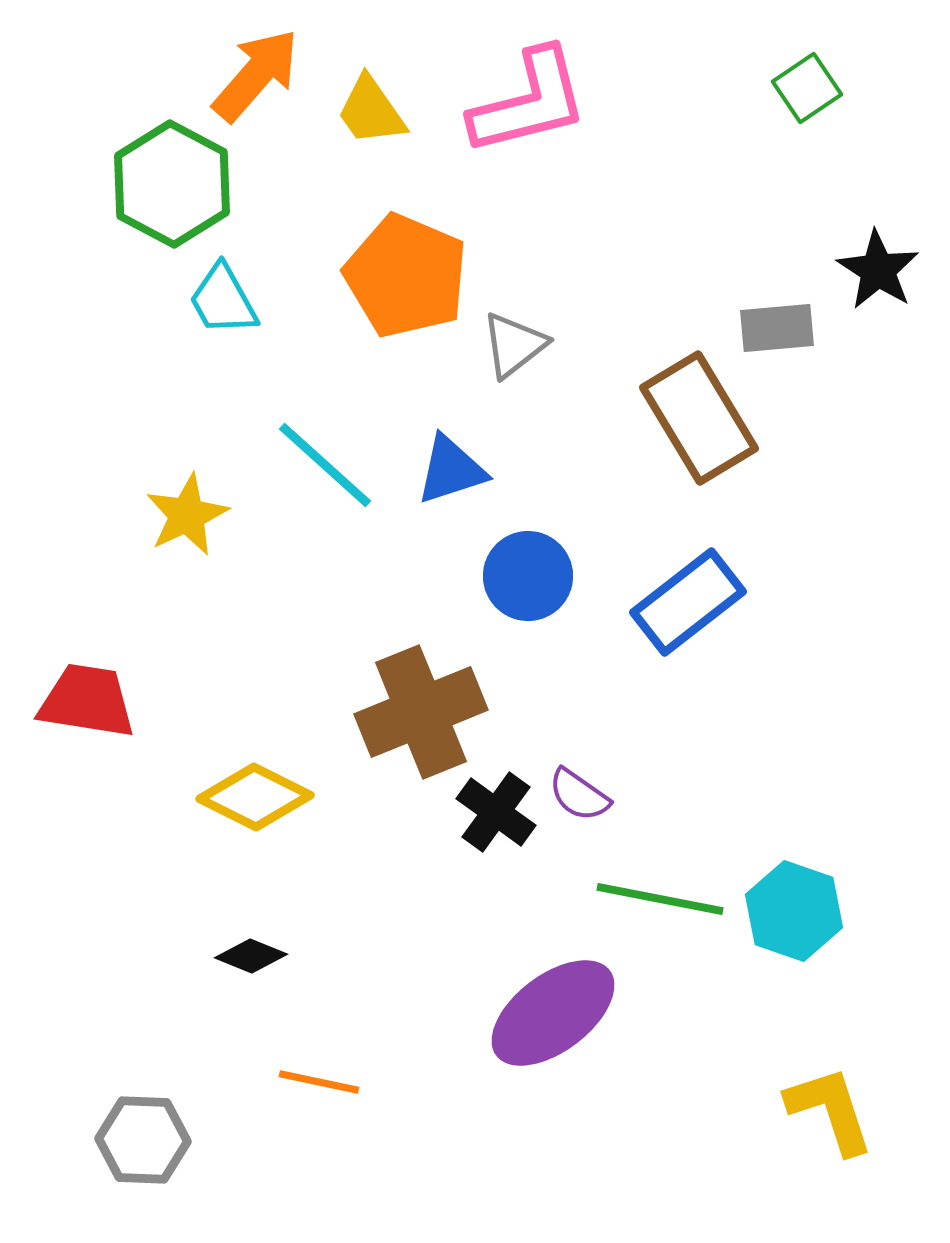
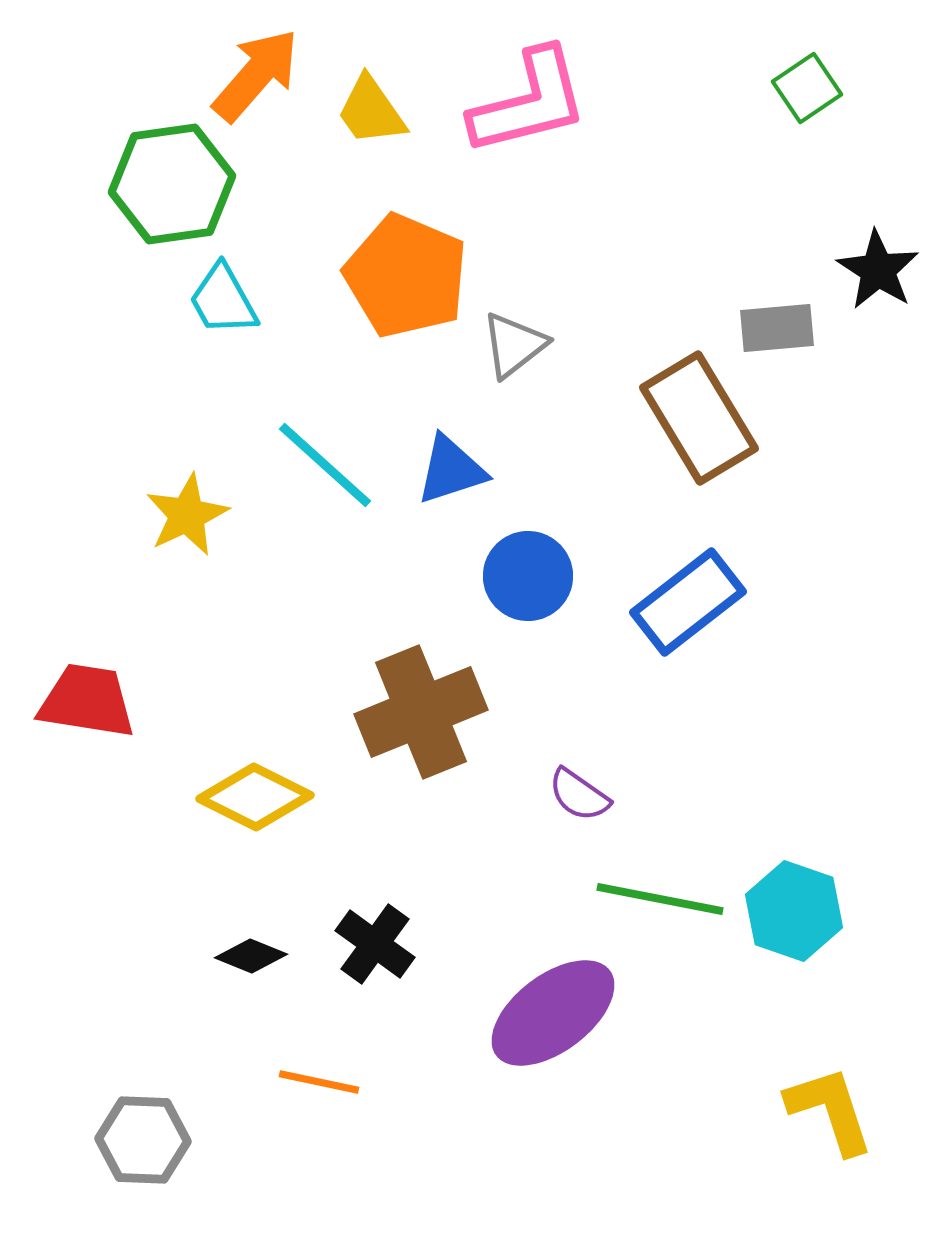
green hexagon: rotated 24 degrees clockwise
black cross: moved 121 px left, 132 px down
